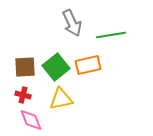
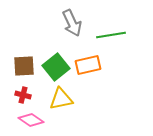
brown square: moved 1 px left, 1 px up
pink diamond: rotated 35 degrees counterclockwise
